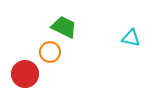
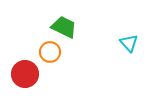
cyan triangle: moved 2 px left, 5 px down; rotated 36 degrees clockwise
